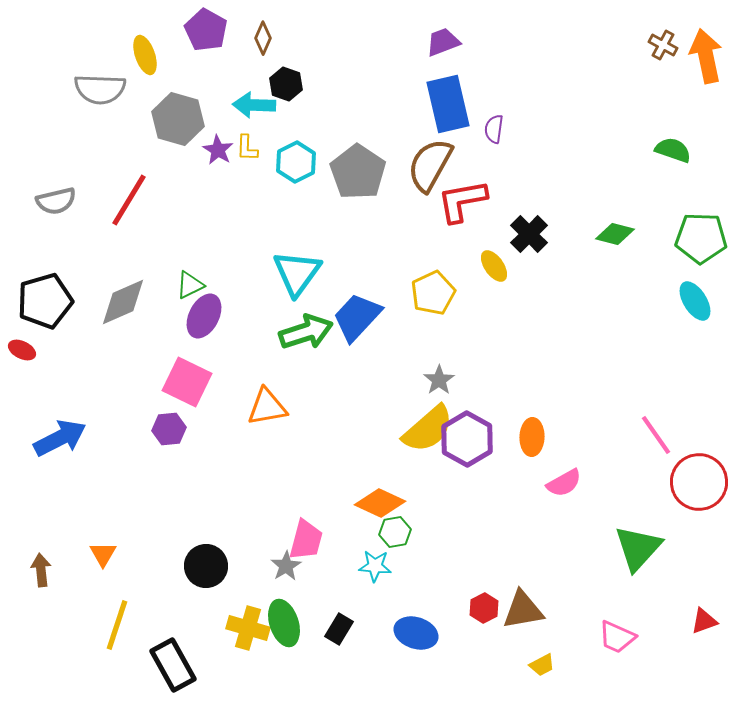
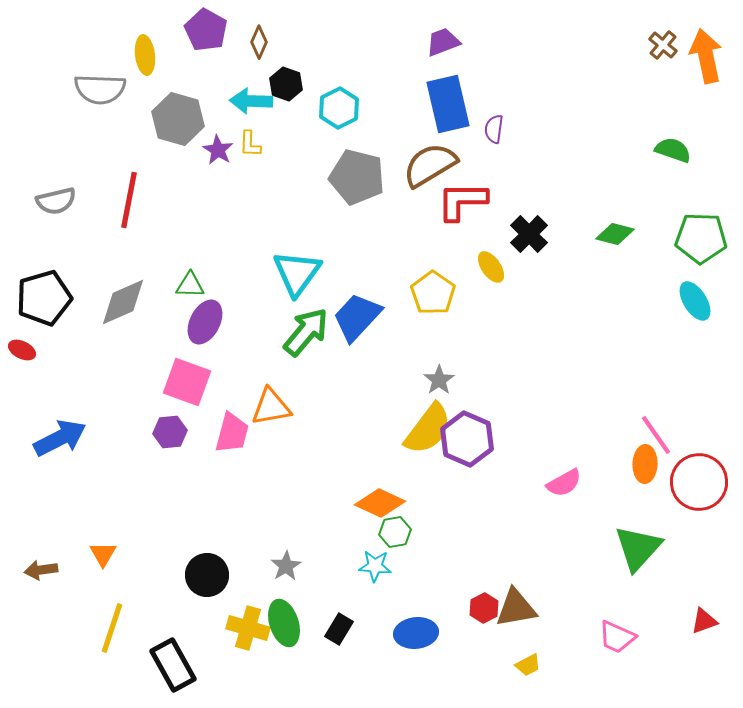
brown diamond at (263, 38): moved 4 px left, 4 px down
brown cross at (663, 45): rotated 12 degrees clockwise
yellow ellipse at (145, 55): rotated 12 degrees clockwise
cyan arrow at (254, 105): moved 3 px left, 4 px up
yellow L-shape at (247, 148): moved 3 px right, 4 px up
cyan hexagon at (296, 162): moved 43 px right, 54 px up
brown semicircle at (430, 165): rotated 30 degrees clockwise
gray pentagon at (358, 172): moved 1 px left, 5 px down; rotated 20 degrees counterclockwise
red line at (129, 200): rotated 20 degrees counterclockwise
red L-shape at (462, 201): rotated 10 degrees clockwise
yellow ellipse at (494, 266): moved 3 px left, 1 px down
green triangle at (190, 285): rotated 28 degrees clockwise
yellow pentagon at (433, 293): rotated 12 degrees counterclockwise
black pentagon at (45, 301): moved 1 px left, 3 px up
purple ellipse at (204, 316): moved 1 px right, 6 px down
green arrow at (306, 332): rotated 32 degrees counterclockwise
pink square at (187, 382): rotated 6 degrees counterclockwise
orange triangle at (267, 407): moved 4 px right
purple hexagon at (169, 429): moved 1 px right, 3 px down
yellow semicircle at (428, 429): rotated 12 degrees counterclockwise
orange ellipse at (532, 437): moved 113 px right, 27 px down
purple hexagon at (467, 439): rotated 6 degrees counterclockwise
pink trapezoid at (306, 540): moved 74 px left, 107 px up
black circle at (206, 566): moved 1 px right, 9 px down
brown arrow at (41, 570): rotated 92 degrees counterclockwise
brown triangle at (523, 610): moved 7 px left, 2 px up
yellow line at (117, 625): moved 5 px left, 3 px down
blue ellipse at (416, 633): rotated 24 degrees counterclockwise
yellow trapezoid at (542, 665): moved 14 px left
